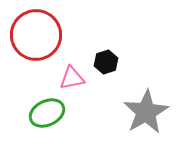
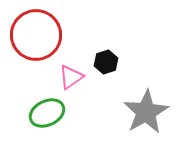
pink triangle: moved 1 px left, 1 px up; rotated 24 degrees counterclockwise
